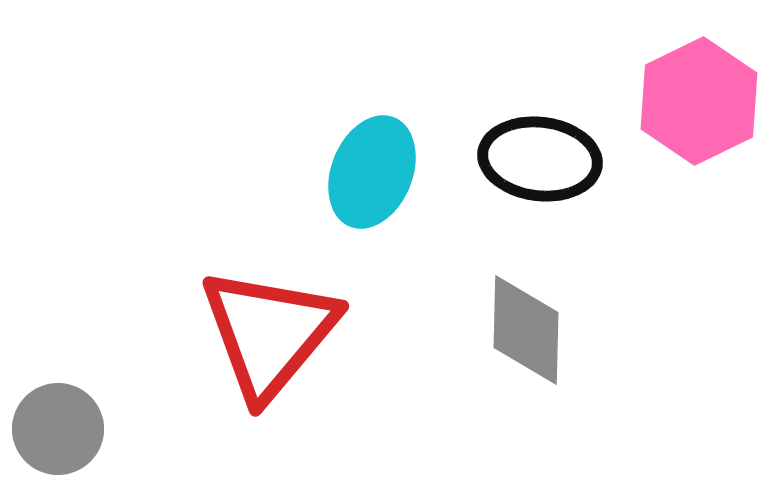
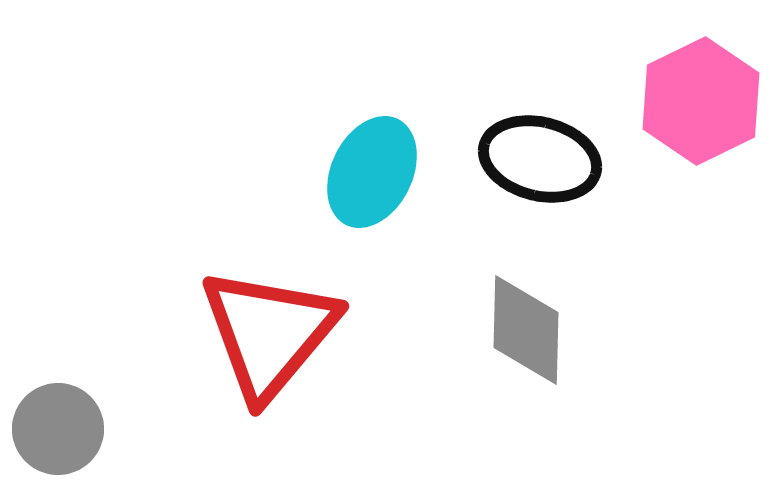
pink hexagon: moved 2 px right
black ellipse: rotated 7 degrees clockwise
cyan ellipse: rotated 4 degrees clockwise
